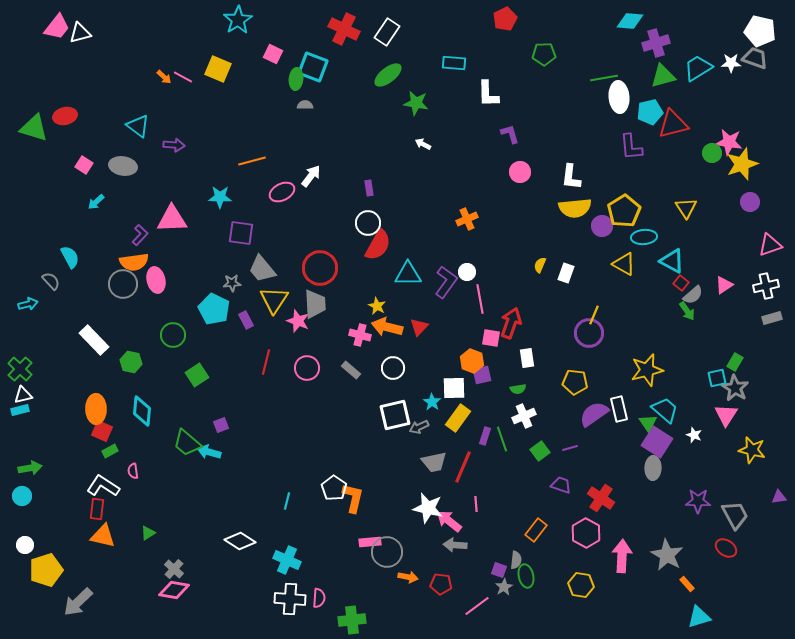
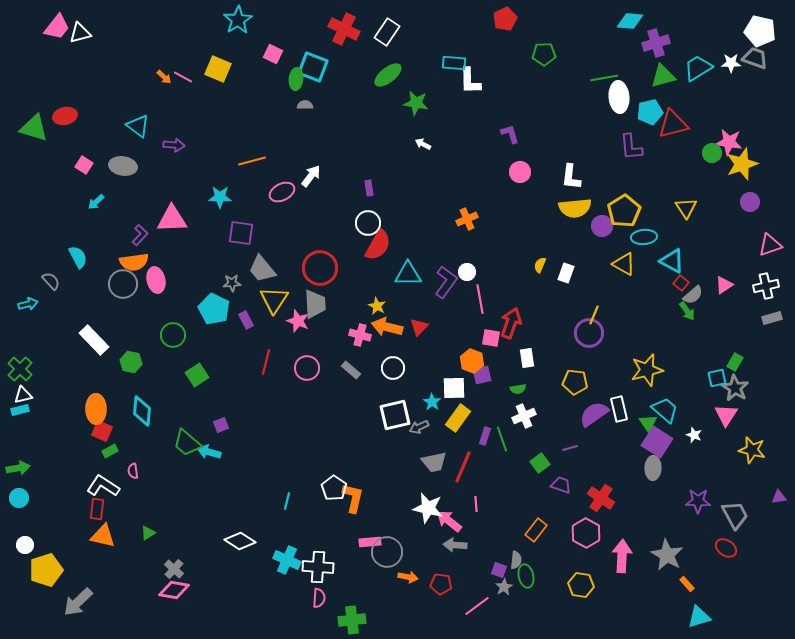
white L-shape at (488, 94): moved 18 px left, 13 px up
cyan semicircle at (70, 257): moved 8 px right
green square at (540, 451): moved 12 px down
green arrow at (30, 468): moved 12 px left
cyan circle at (22, 496): moved 3 px left, 2 px down
white cross at (290, 599): moved 28 px right, 32 px up
